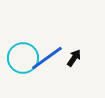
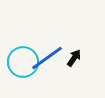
cyan circle: moved 4 px down
